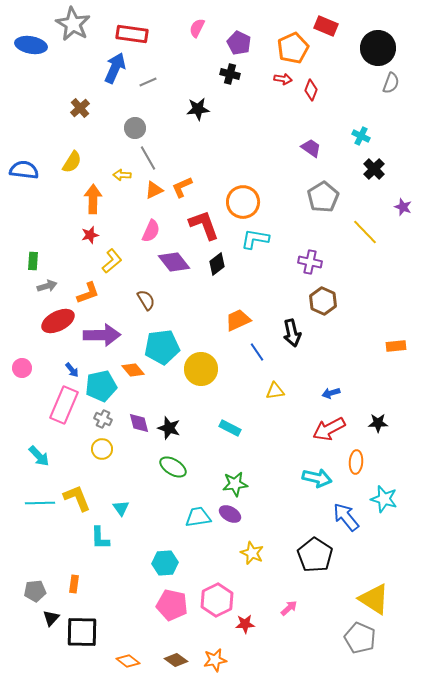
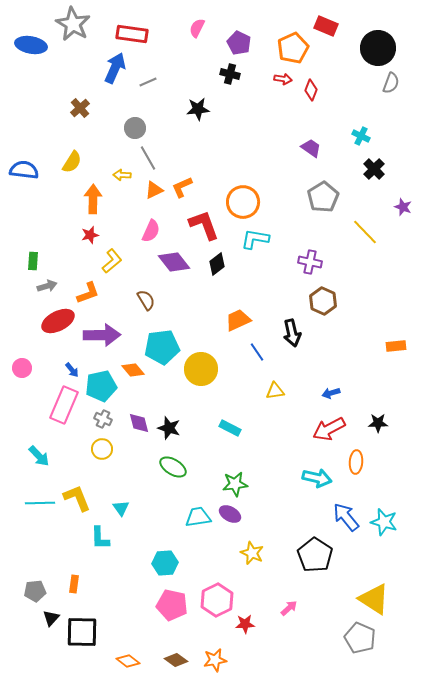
cyan star at (384, 499): moved 23 px down
